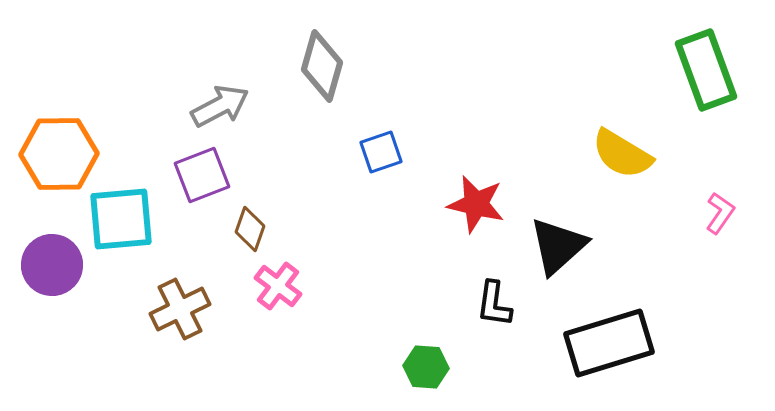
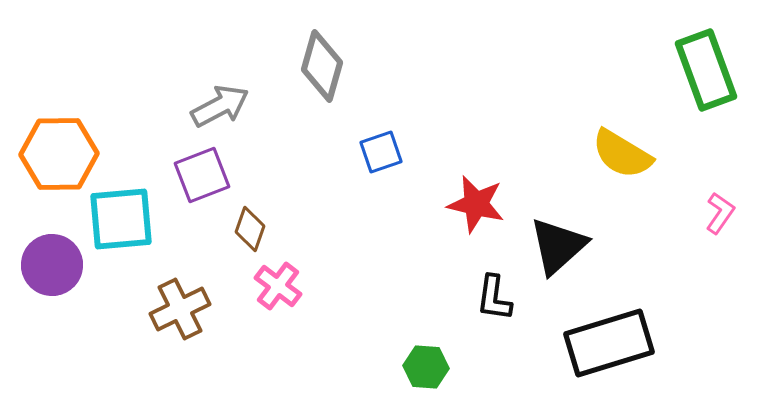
black L-shape: moved 6 px up
